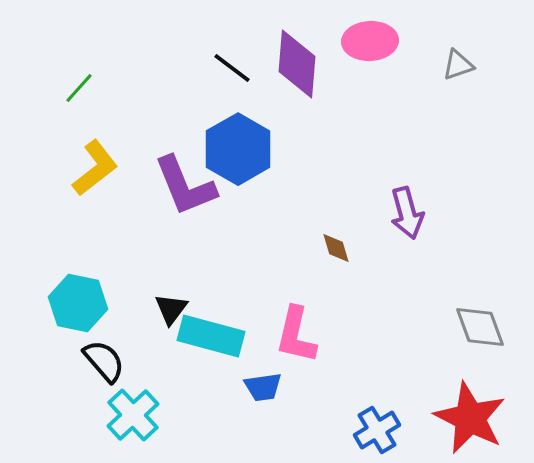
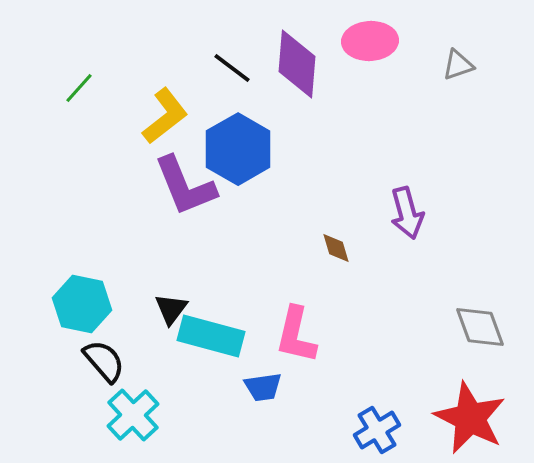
yellow L-shape: moved 70 px right, 52 px up
cyan hexagon: moved 4 px right, 1 px down
